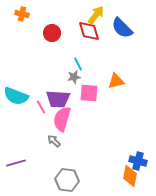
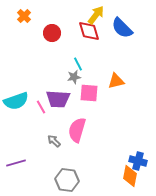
orange cross: moved 2 px right, 2 px down; rotated 32 degrees clockwise
cyan semicircle: moved 5 px down; rotated 40 degrees counterclockwise
pink semicircle: moved 15 px right, 11 px down
